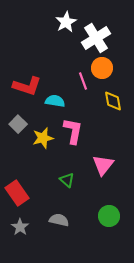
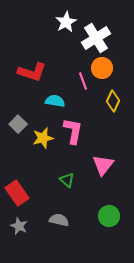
red L-shape: moved 5 px right, 14 px up
yellow diamond: rotated 35 degrees clockwise
gray star: moved 1 px left, 1 px up; rotated 12 degrees counterclockwise
